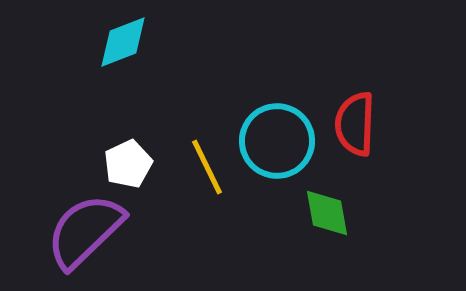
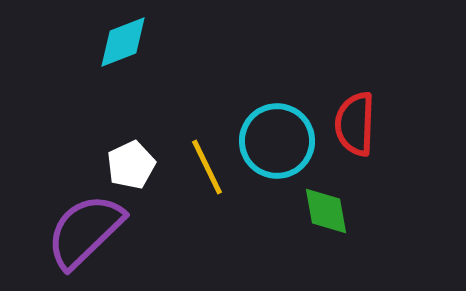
white pentagon: moved 3 px right, 1 px down
green diamond: moved 1 px left, 2 px up
